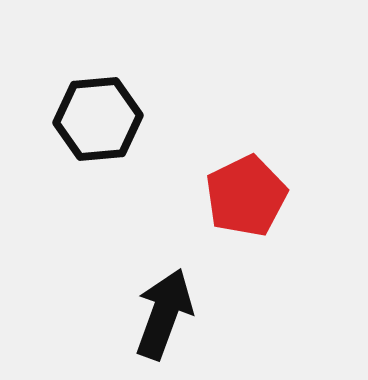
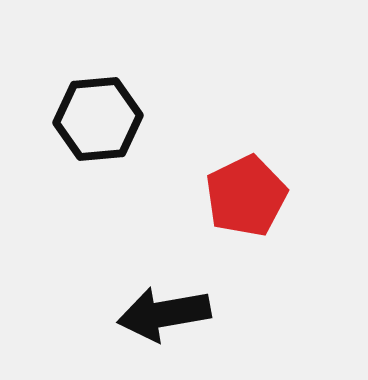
black arrow: rotated 120 degrees counterclockwise
